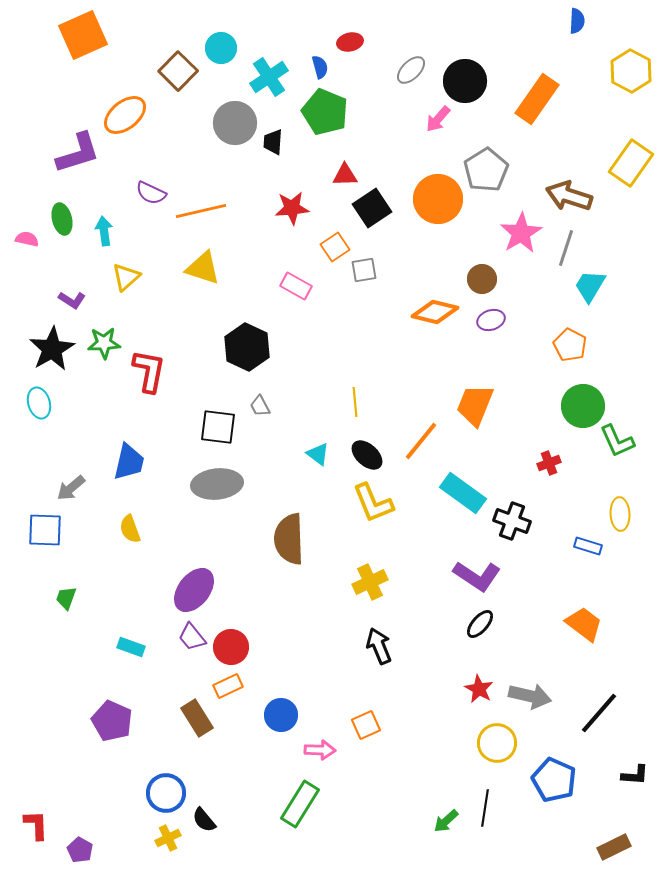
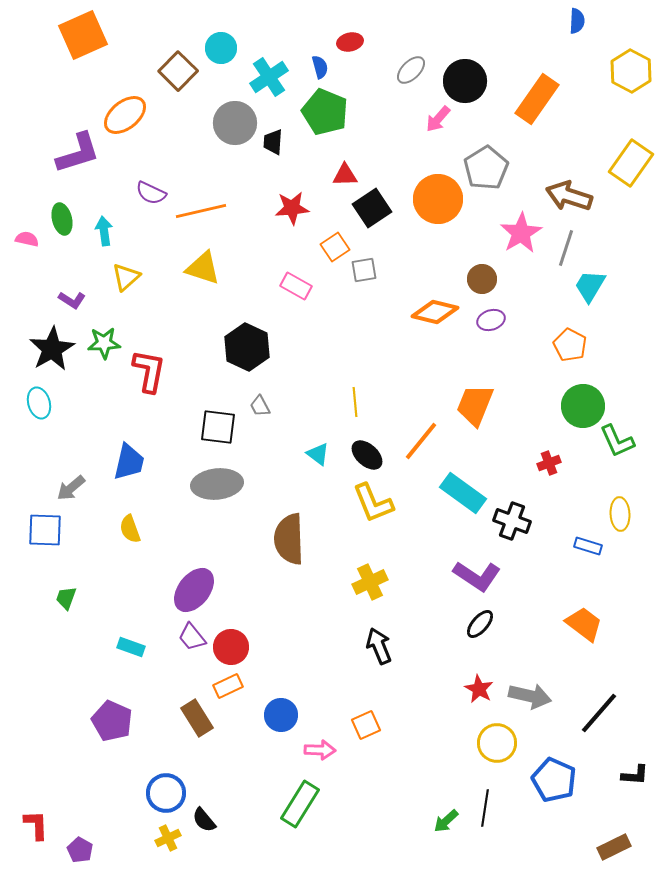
gray pentagon at (486, 170): moved 2 px up
